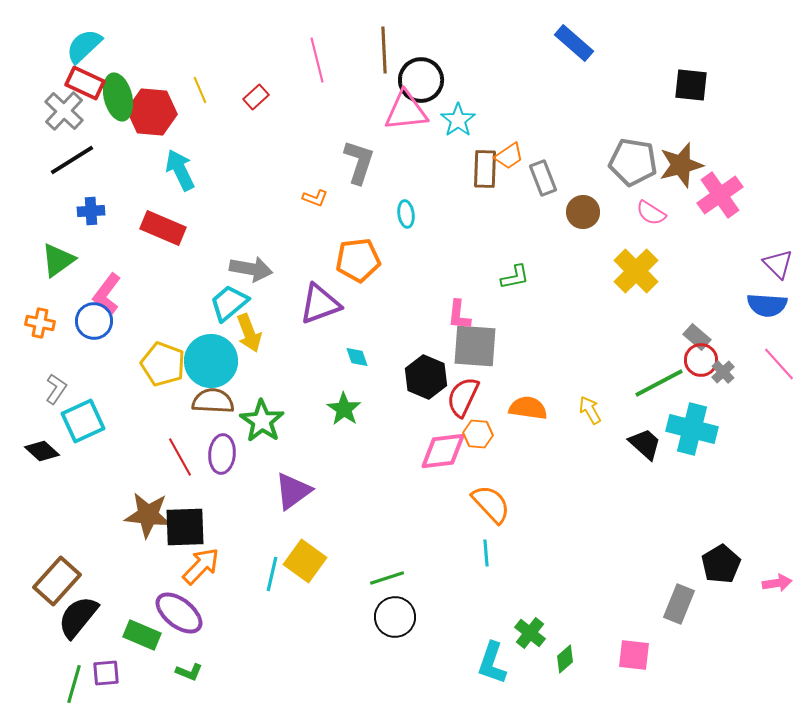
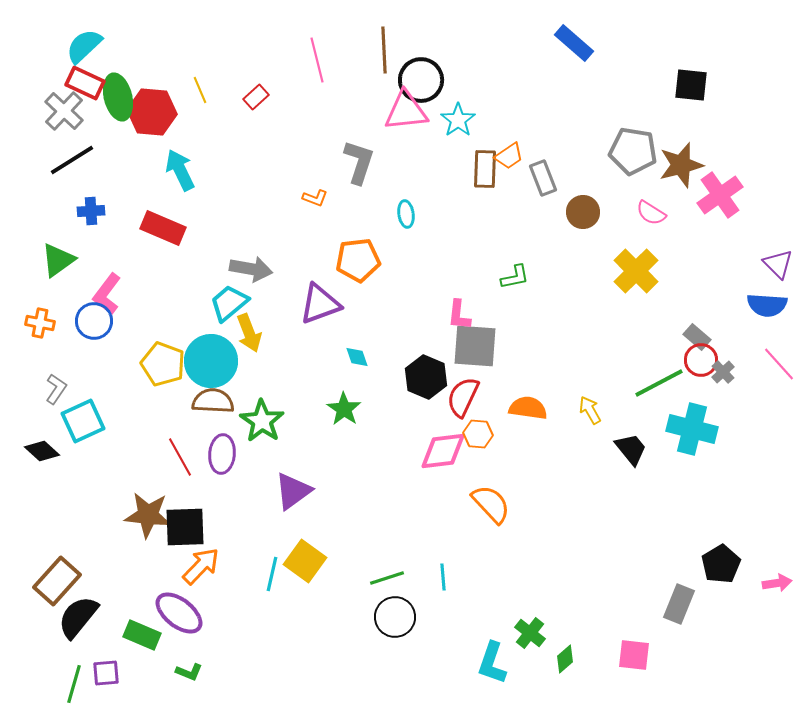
gray pentagon at (633, 162): moved 11 px up
black trapezoid at (645, 444): moved 14 px left, 5 px down; rotated 9 degrees clockwise
cyan line at (486, 553): moved 43 px left, 24 px down
